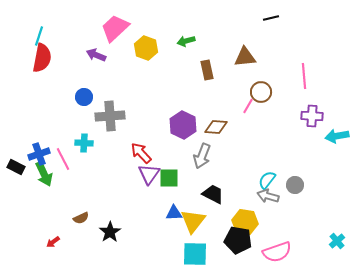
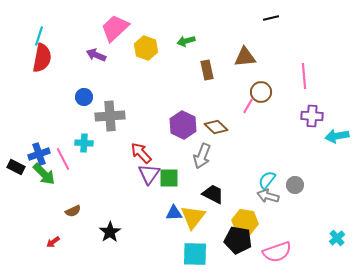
brown diamond at (216, 127): rotated 40 degrees clockwise
green arrow at (44, 174): rotated 20 degrees counterclockwise
brown semicircle at (81, 218): moved 8 px left, 7 px up
yellow triangle at (193, 221): moved 4 px up
cyan cross at (337, 241): moved 3 px up
